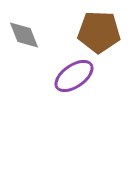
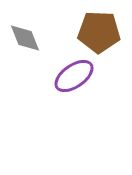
gray diamond: moved 1 px right, 3 px down
